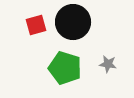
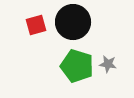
green pentagon: moved 12 px right, 2 px up
